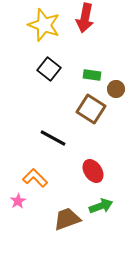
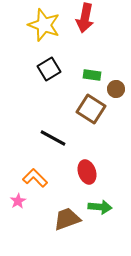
black square: rotated 20 degrees clockwise
red ellipse: moved 6 px left, 1 px down; rotated 15 degrees clockwise
green arrow: moved 1 px left, 1 px down; rotated 25 degrees clockwise
